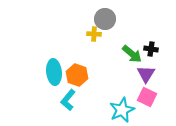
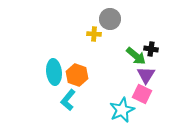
gray circle: moved 5 px right
green arrow: moved 4 px right, 2 px down
purple triangle: moved 1 px down
pink square: moved 5 px left, 3 px up
